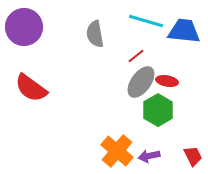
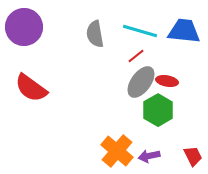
cyan line: moved 6 px left, 10 px down
